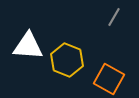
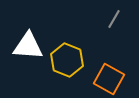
gray line: moved 2 px down
